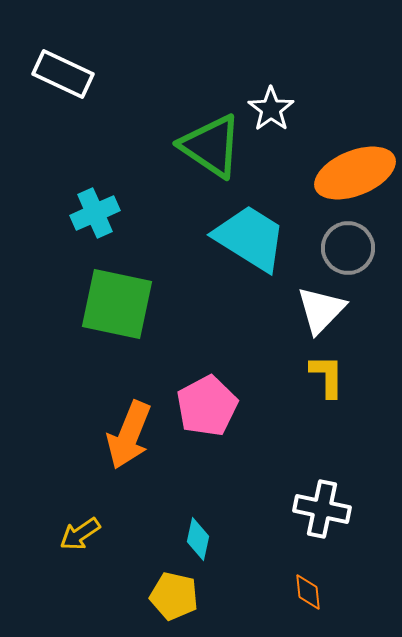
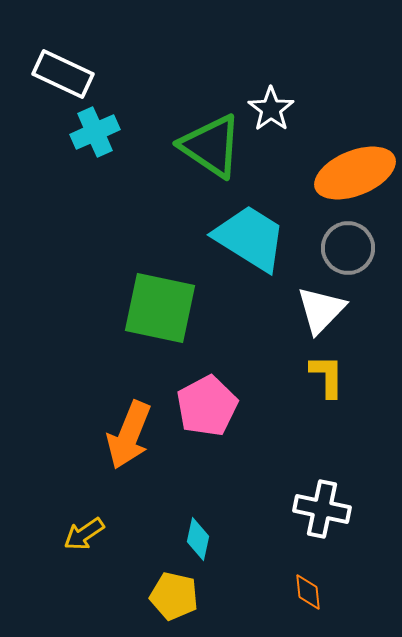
cyan cross: moved 81 px up
green square: moved 43 px right, 4 px down
yellow arrow: moved 4 px right
